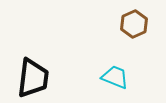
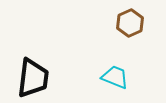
brown hexagon: moved 4 px left, 1 px up
